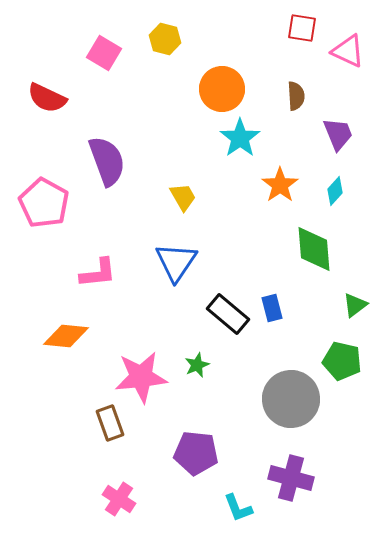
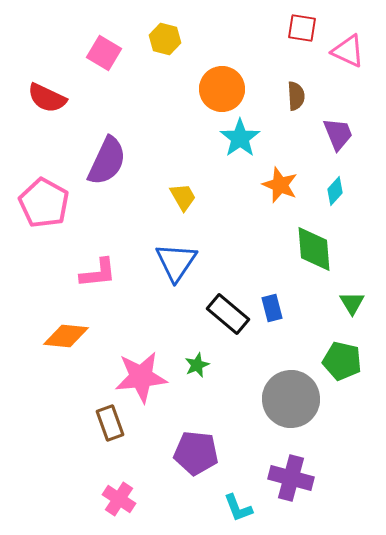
purple semicircle: rotated 45 degrees clockwise
orange star: rotated 15 degrees counterclockwise
green triangle: moved 3 px left, 2 px up; rotated 24 degrees counterclockwise
